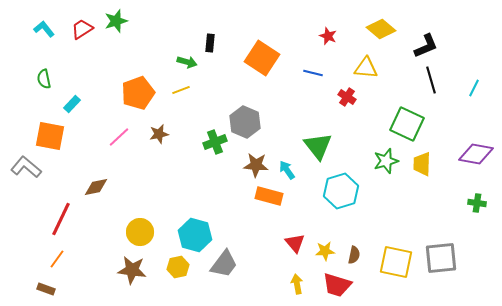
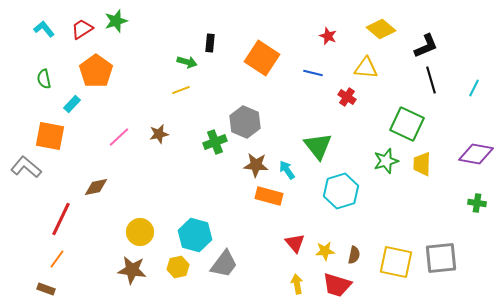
orange pentagon at (138, 93): moved 42 px left, 22 px up; rotated 16 degrees counterclockwise
